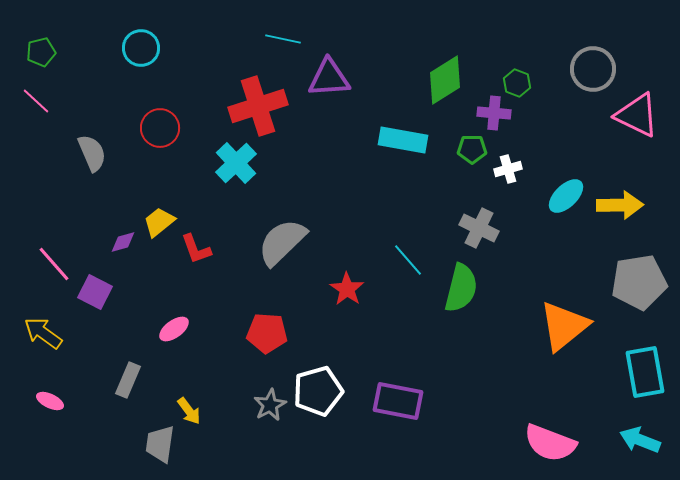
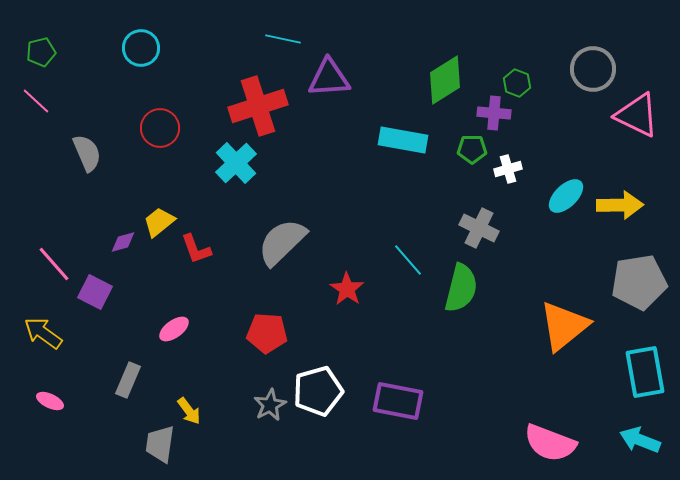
gray semicircle at (92, 153): moved 5 px left
